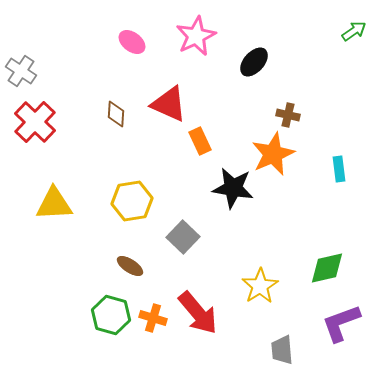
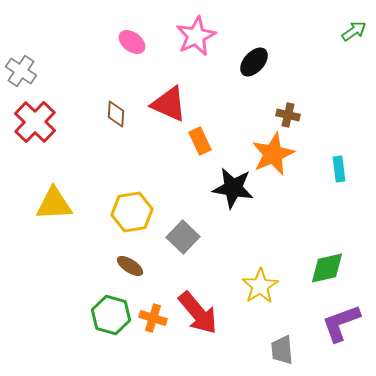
yellow hexagon: moved 11 px down
